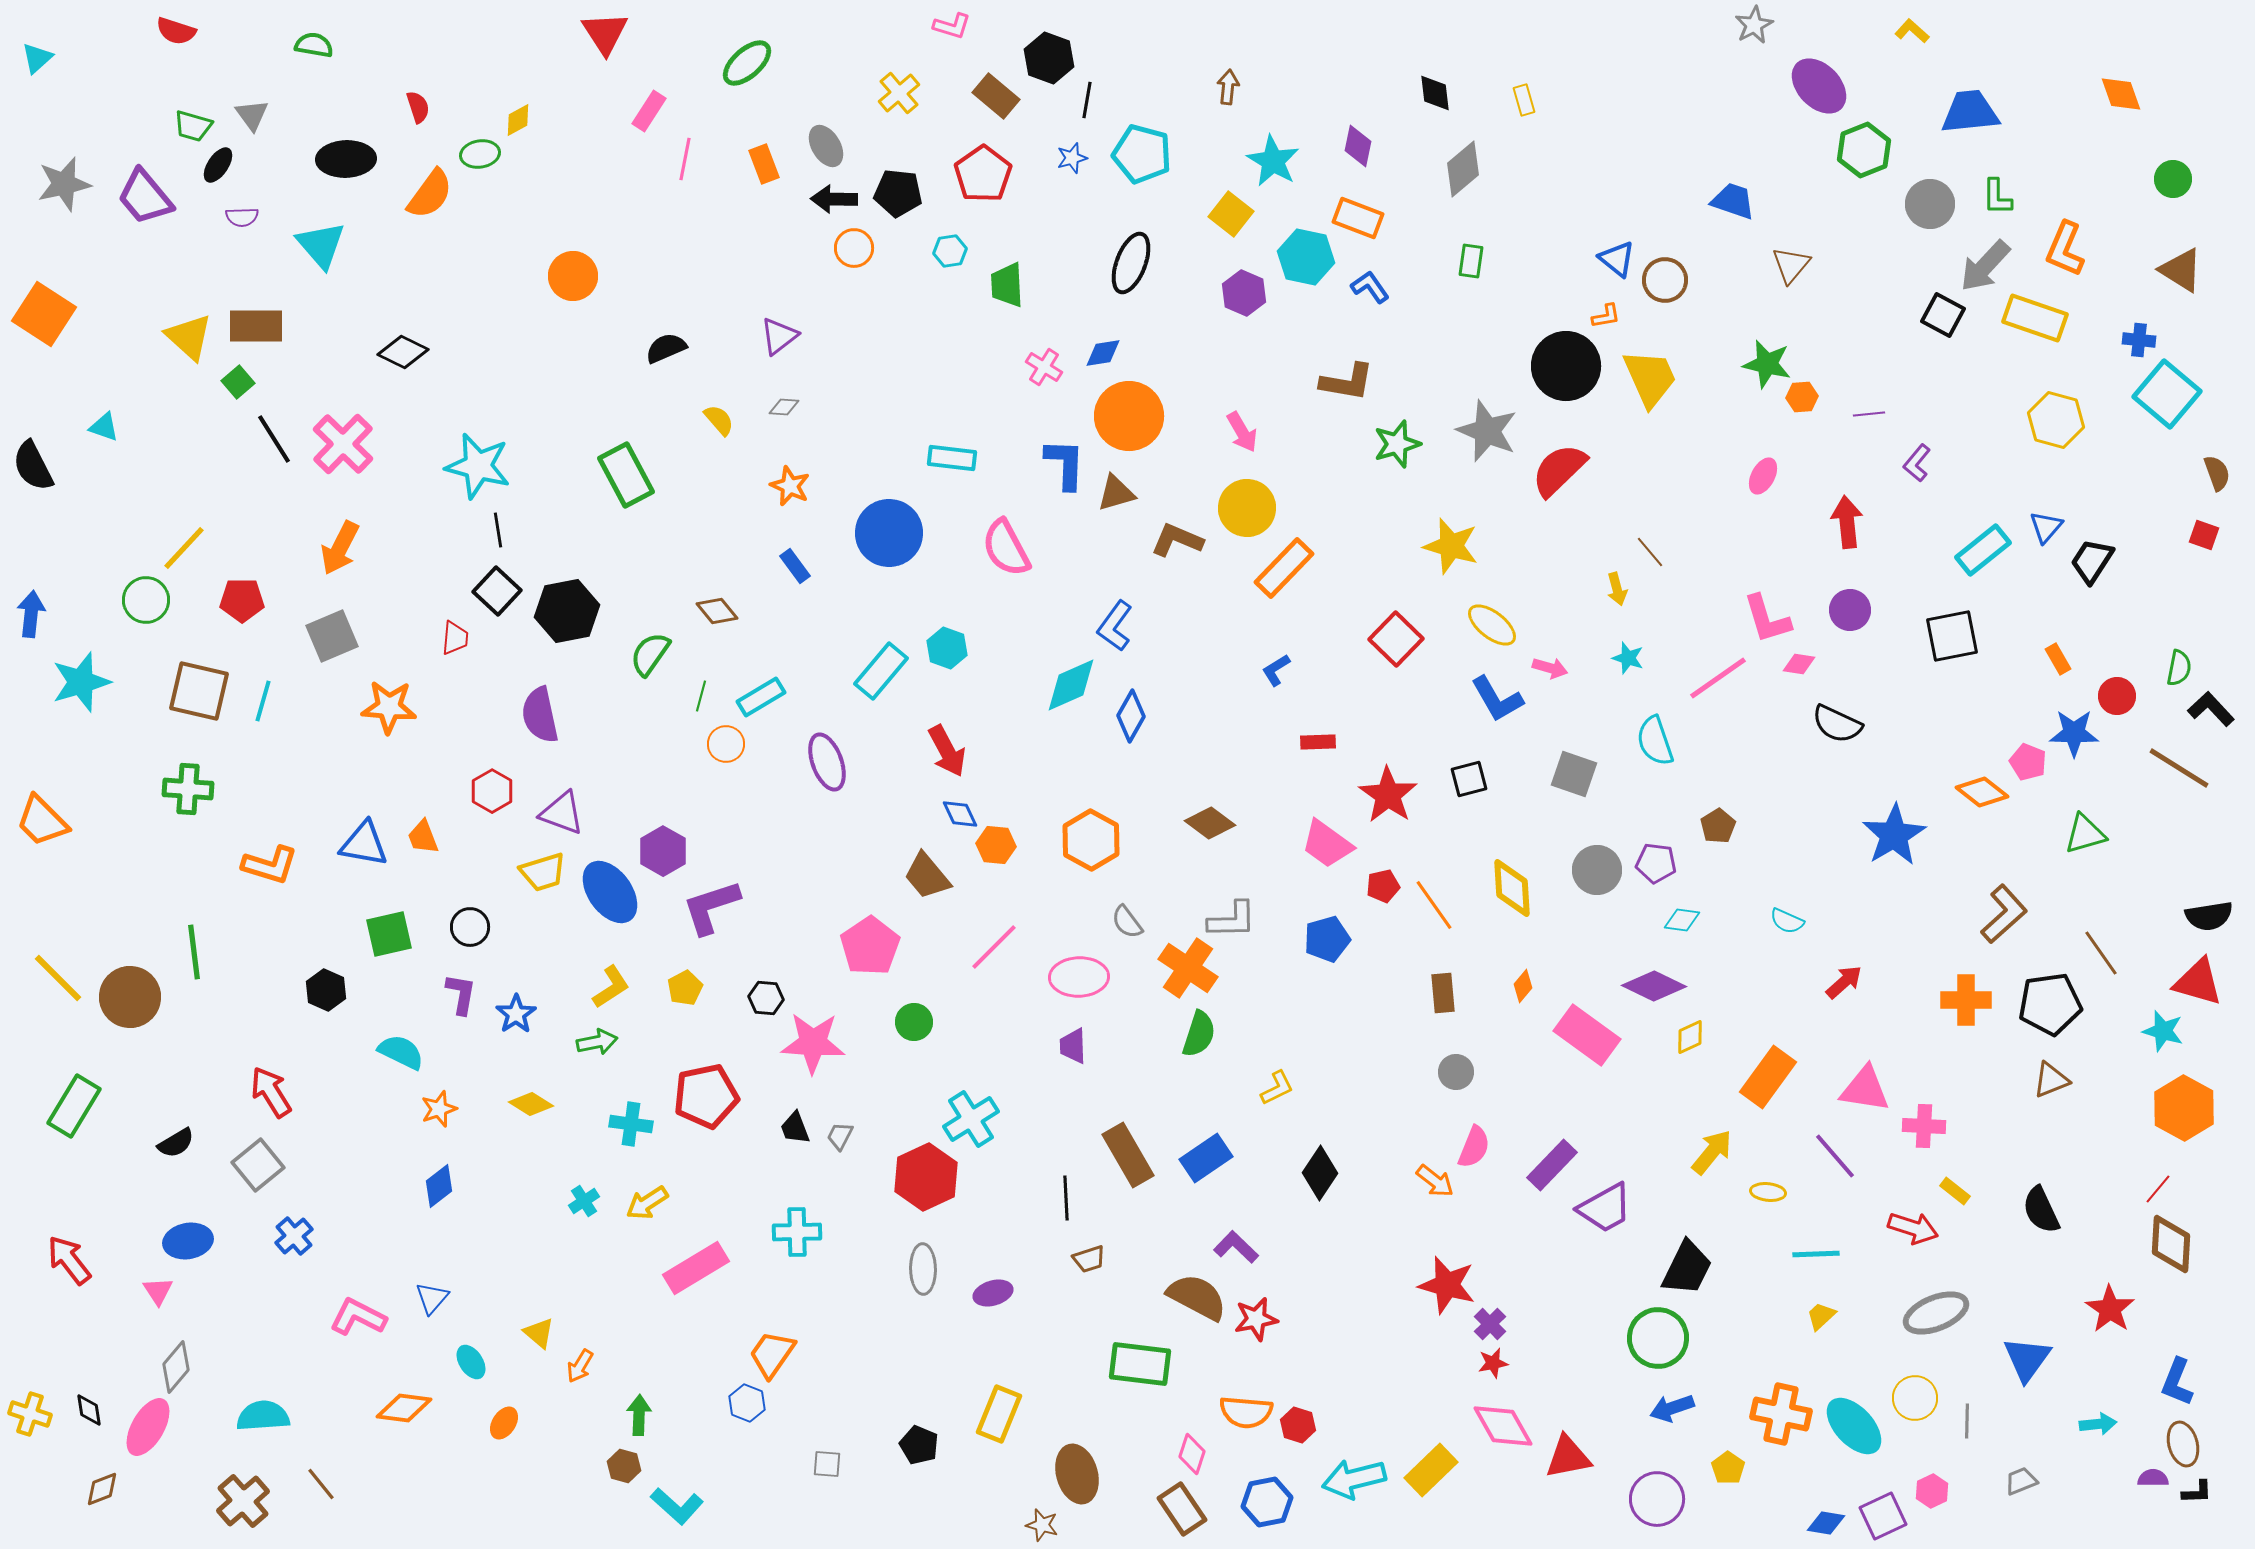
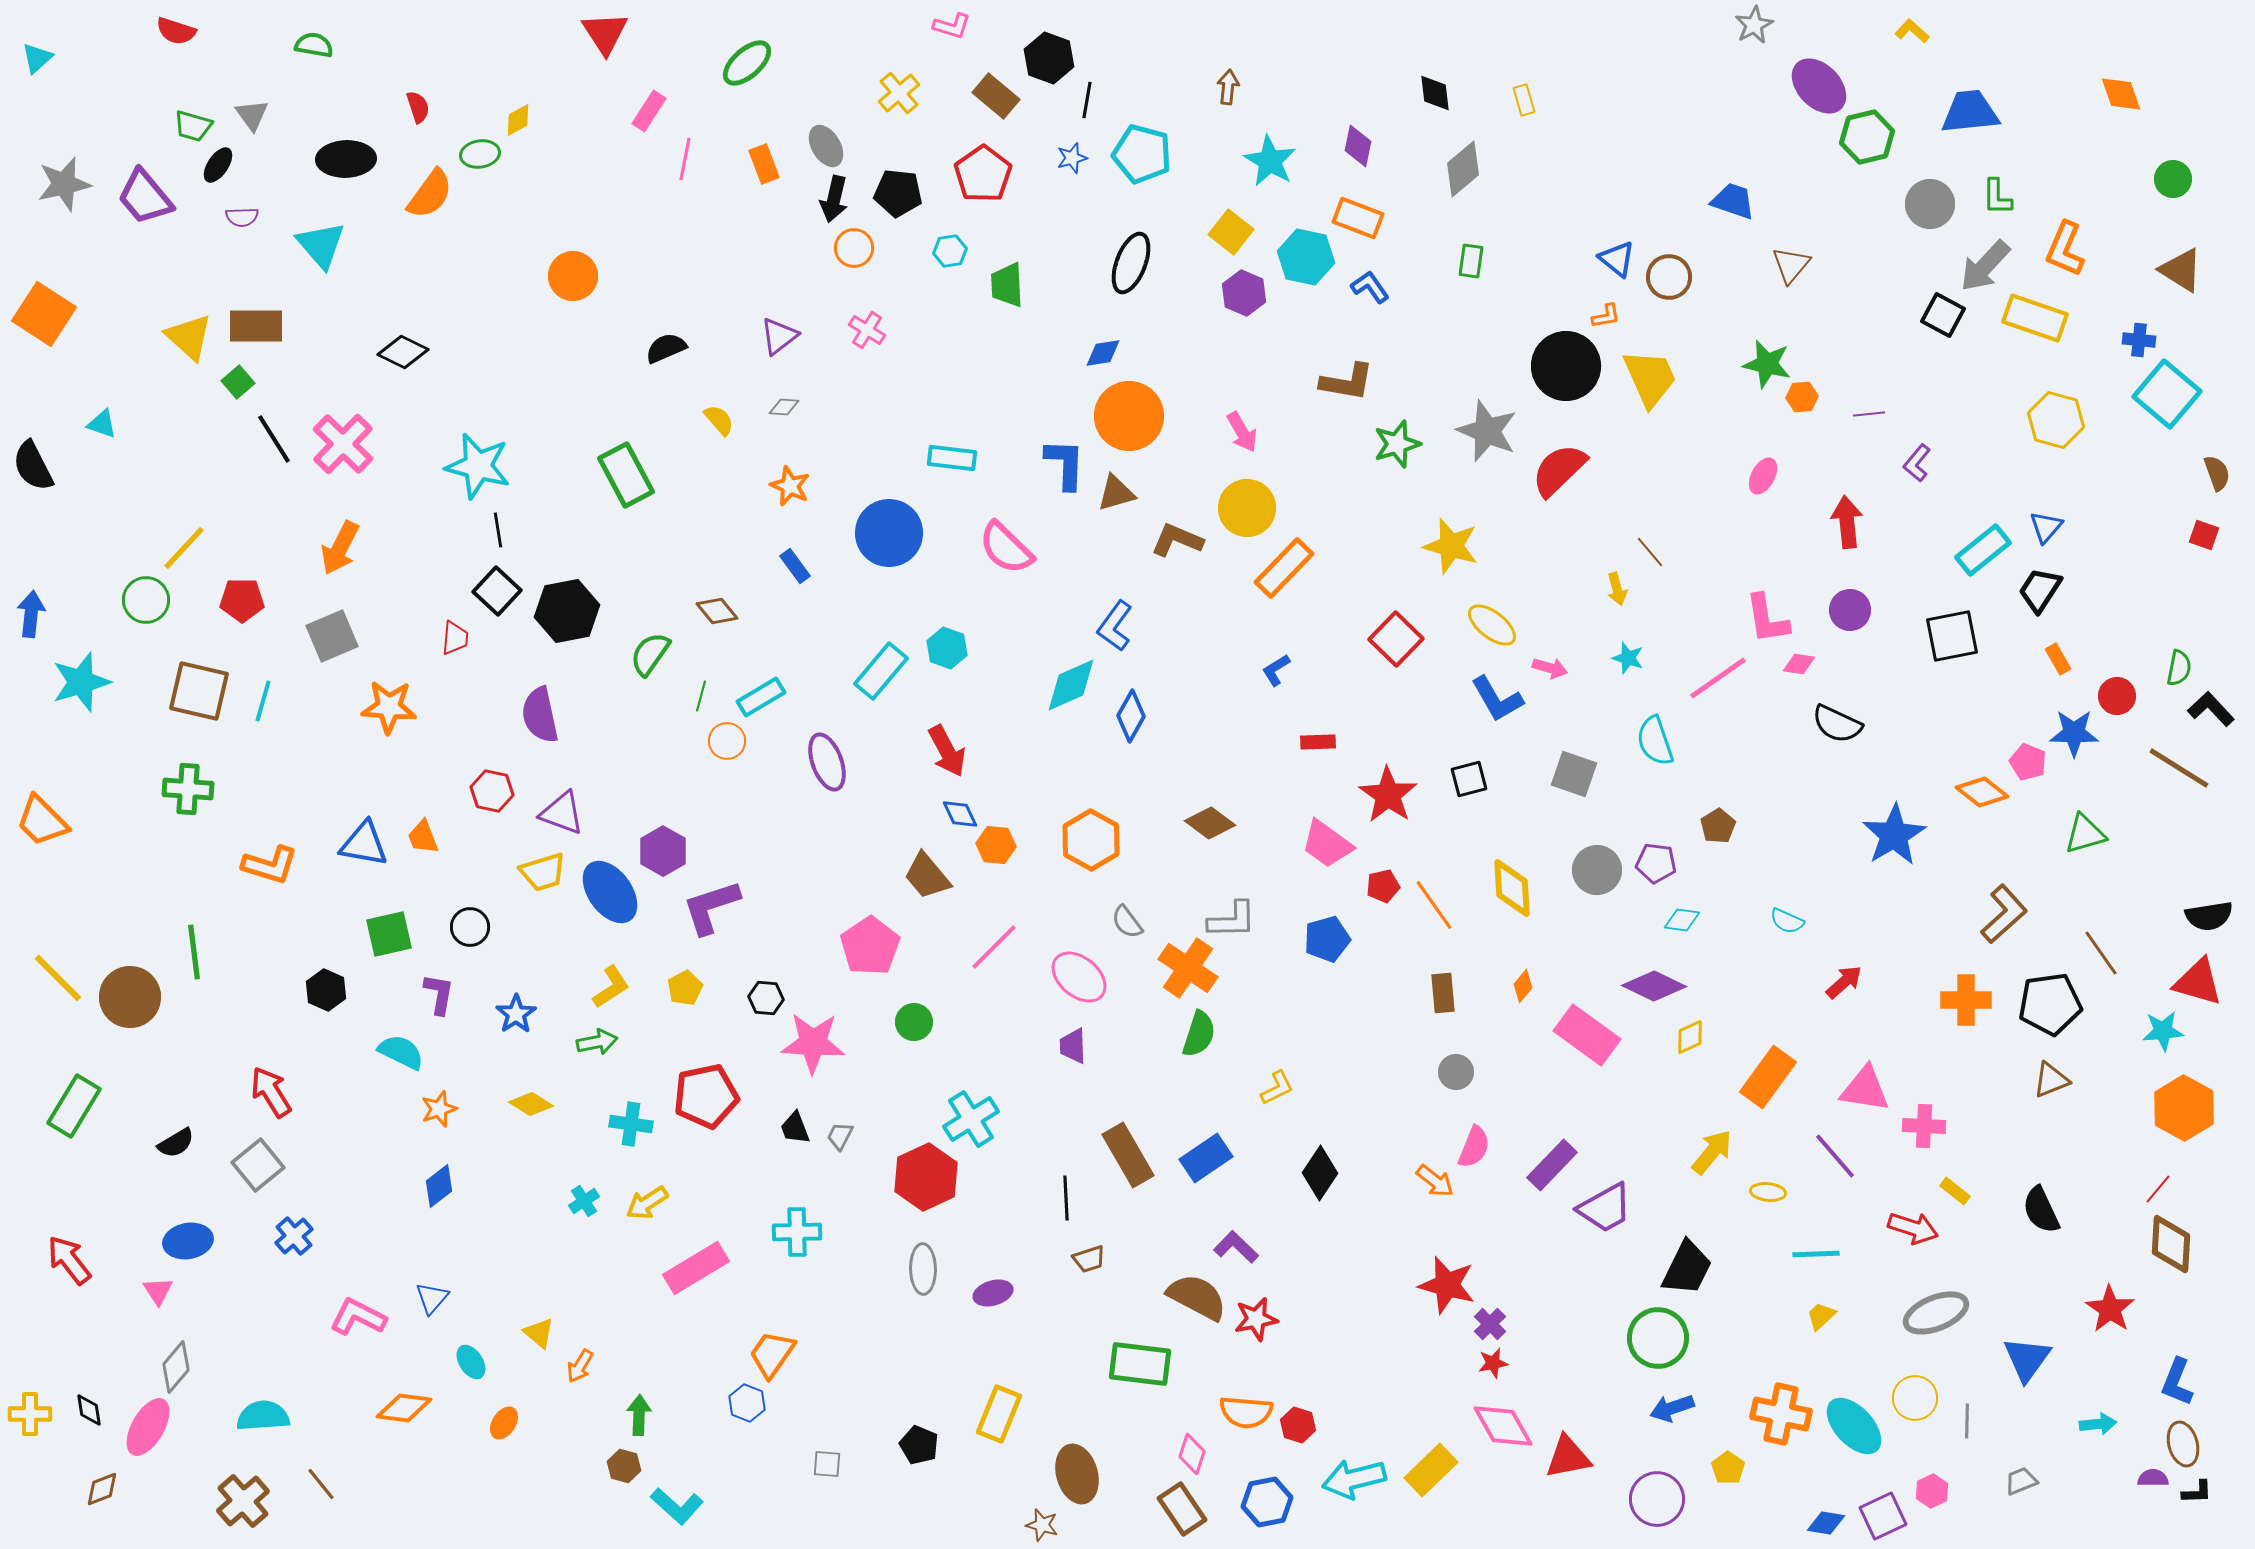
green hexagon at (1864, 150): moved 3 px right, 13 px up; rotated 8 degrees clockwise
cyan star at (1273, 161): moved 3 px left
black arrow at (834, 199): rotated 78 degrees counterclockwise
yellow square at (1231, 214): moved 18 px down
brown circle at (1665, 280): moved 4 px right, 3 px up
pink cross at (1044, 367): moved 177 px left, 37 px up
cyan triangle at (104, 427): moved 2 px left, 3 px up
pink semicircle at (1006, 548): rotated 18 degrees counterclockwise
black trapezoid at (2092, 561): moved 52 px left, 29 px down
pink L-shape at (1767, 619): rotated 8 degrees clockwise
orange circle at (726, 744): moved 1 px right, 3 px up
red hexagon at (492, 791): rotated 18 degrees counterclockwise
pink ellipse at (1079, 977): rotated 42 degrees clockwise
purple L-shape at (461, 994): moved 22 px left
cyan star at (2163, 1031): rotated 21 degrees counterclockwise
yellow cross at (30, 1414): rotated 18 degrees counterclockwise
